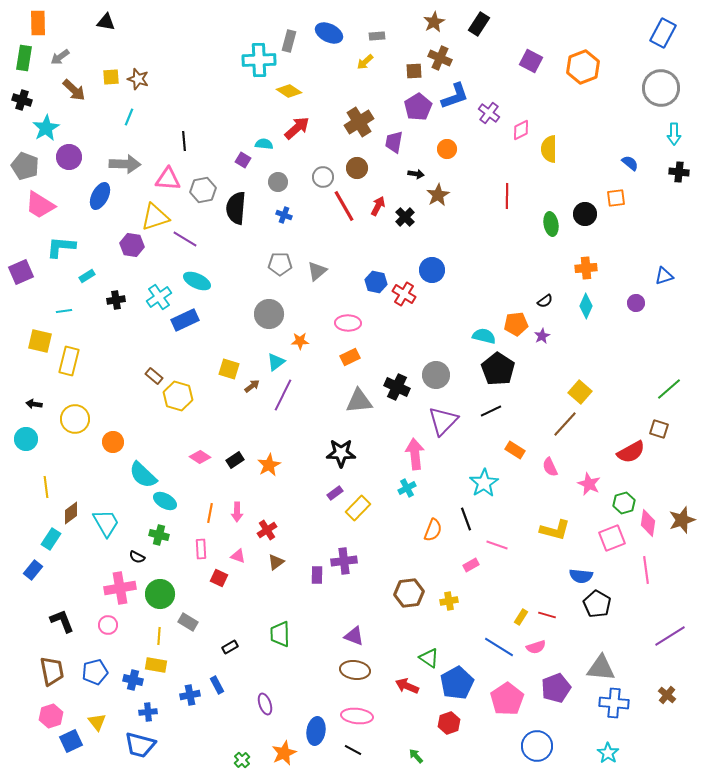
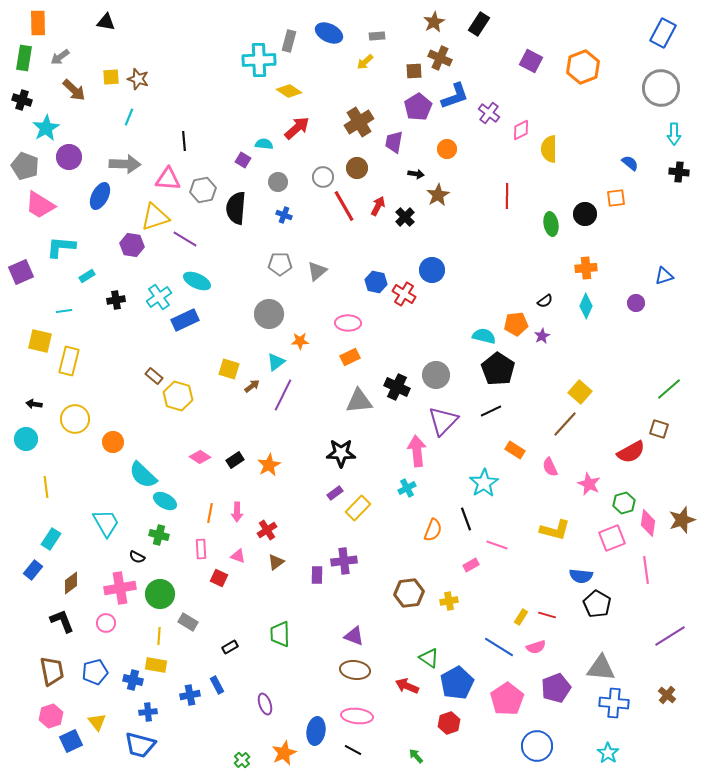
pink arrow at (415, 454): moved 2 px right, 3 px up
brown diamond at (71, 513): moved 70 px down
pink circle at (108, 625): moved 2 px left, 2 px up
